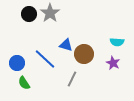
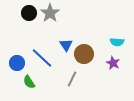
black circle: moved 1 px up
blue triangle: rotated 40 degrees clockwise
blue line: moved 3 px left, 1 px up
green semicircle: moved 5 px right, 1 px up
